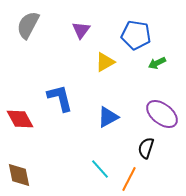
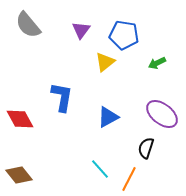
gray semicircle: rotated 68 degrees counterclockwise
blue pentagon: moved 12 px left
yellow triangle: rotated 10 degrees counterclockwise
blue L-shape: moved 2 px right, 1 px up; rotated 24 degrees clockwise
brown diamond: rotated 28 degrees counterclockwise
